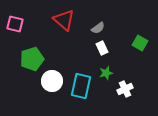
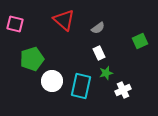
green square: moved 2 px up; rotated 35 degrees clockwise
white rectangle: moved 3 px left, 5 px down
white cross: moved 2 px left, 1 px down
